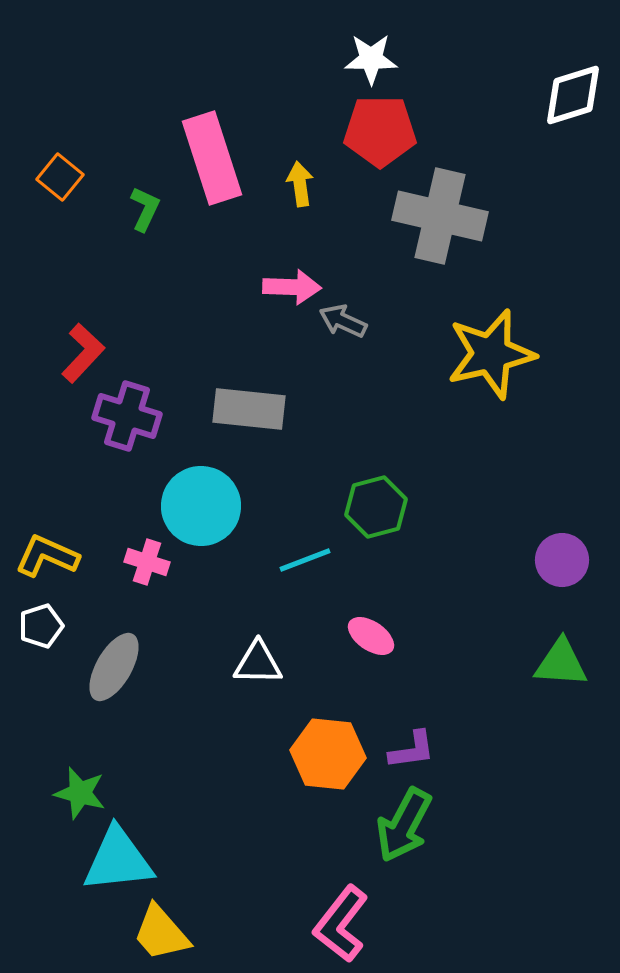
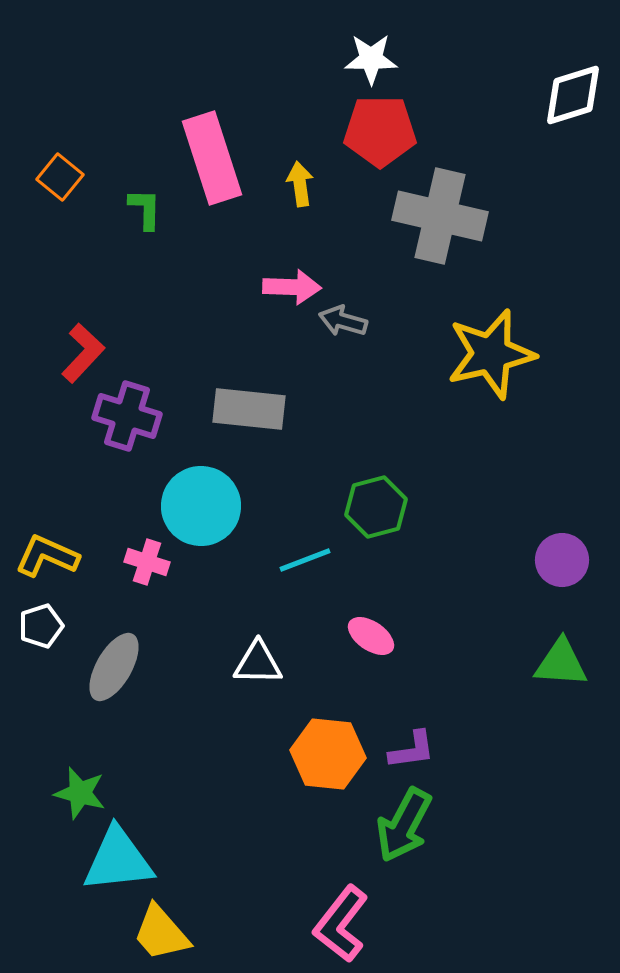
green L-shape: rotated 24 degrees counterclockwise
gray arrow: rotated 9 degrees counterclockwise
